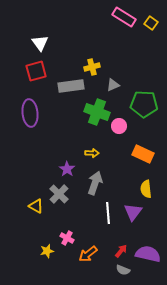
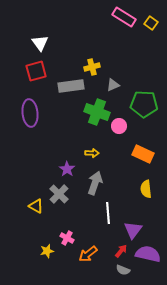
purple triangle: moved 18 px down
